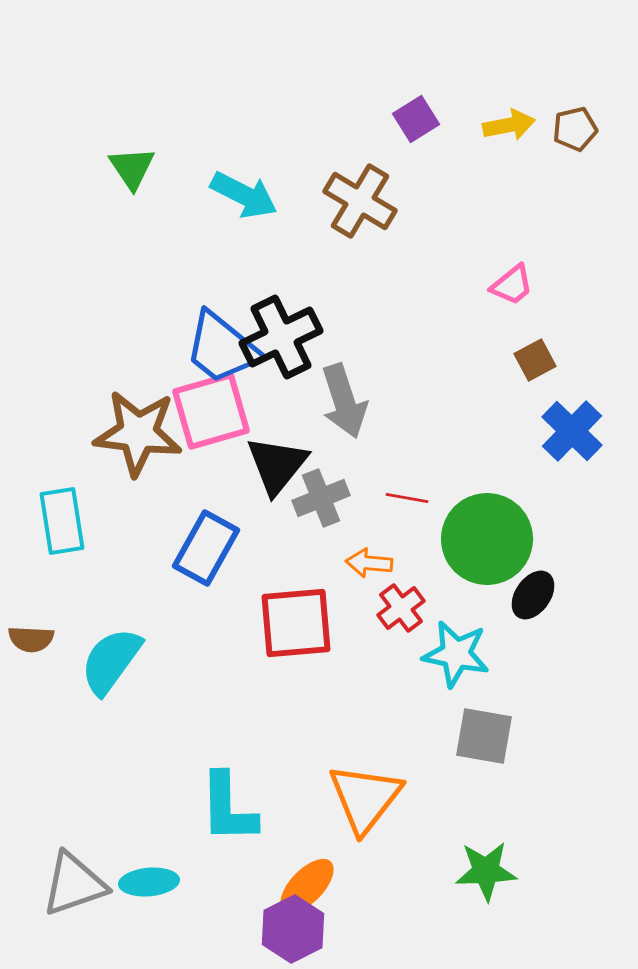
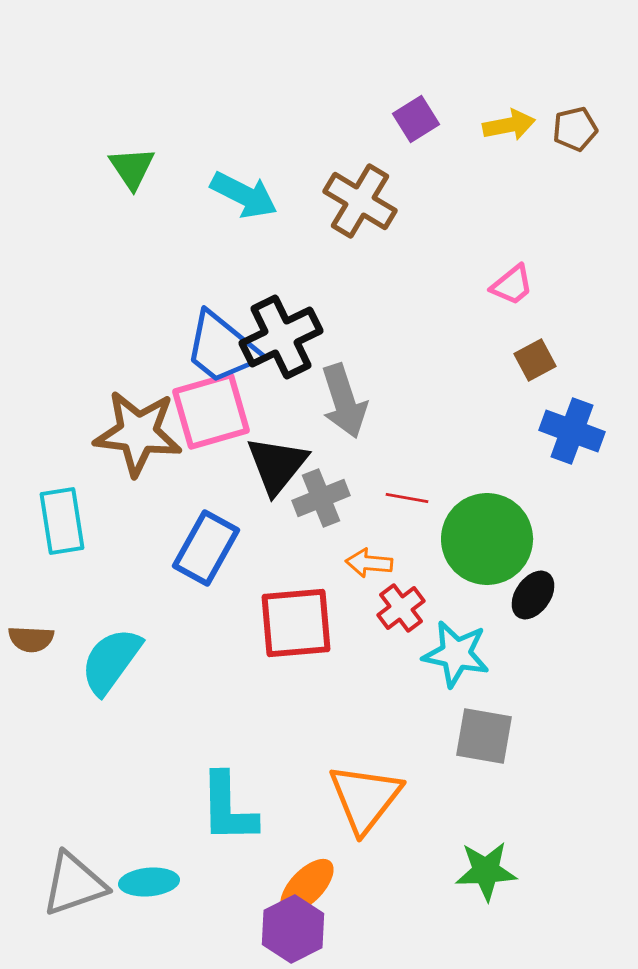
blue cross: rotated 24 degrees counterclockwise
